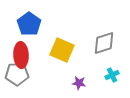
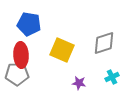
blue pentagon: rotated 25 degrees counterclockwise
cyan cross: moved 2 px down
